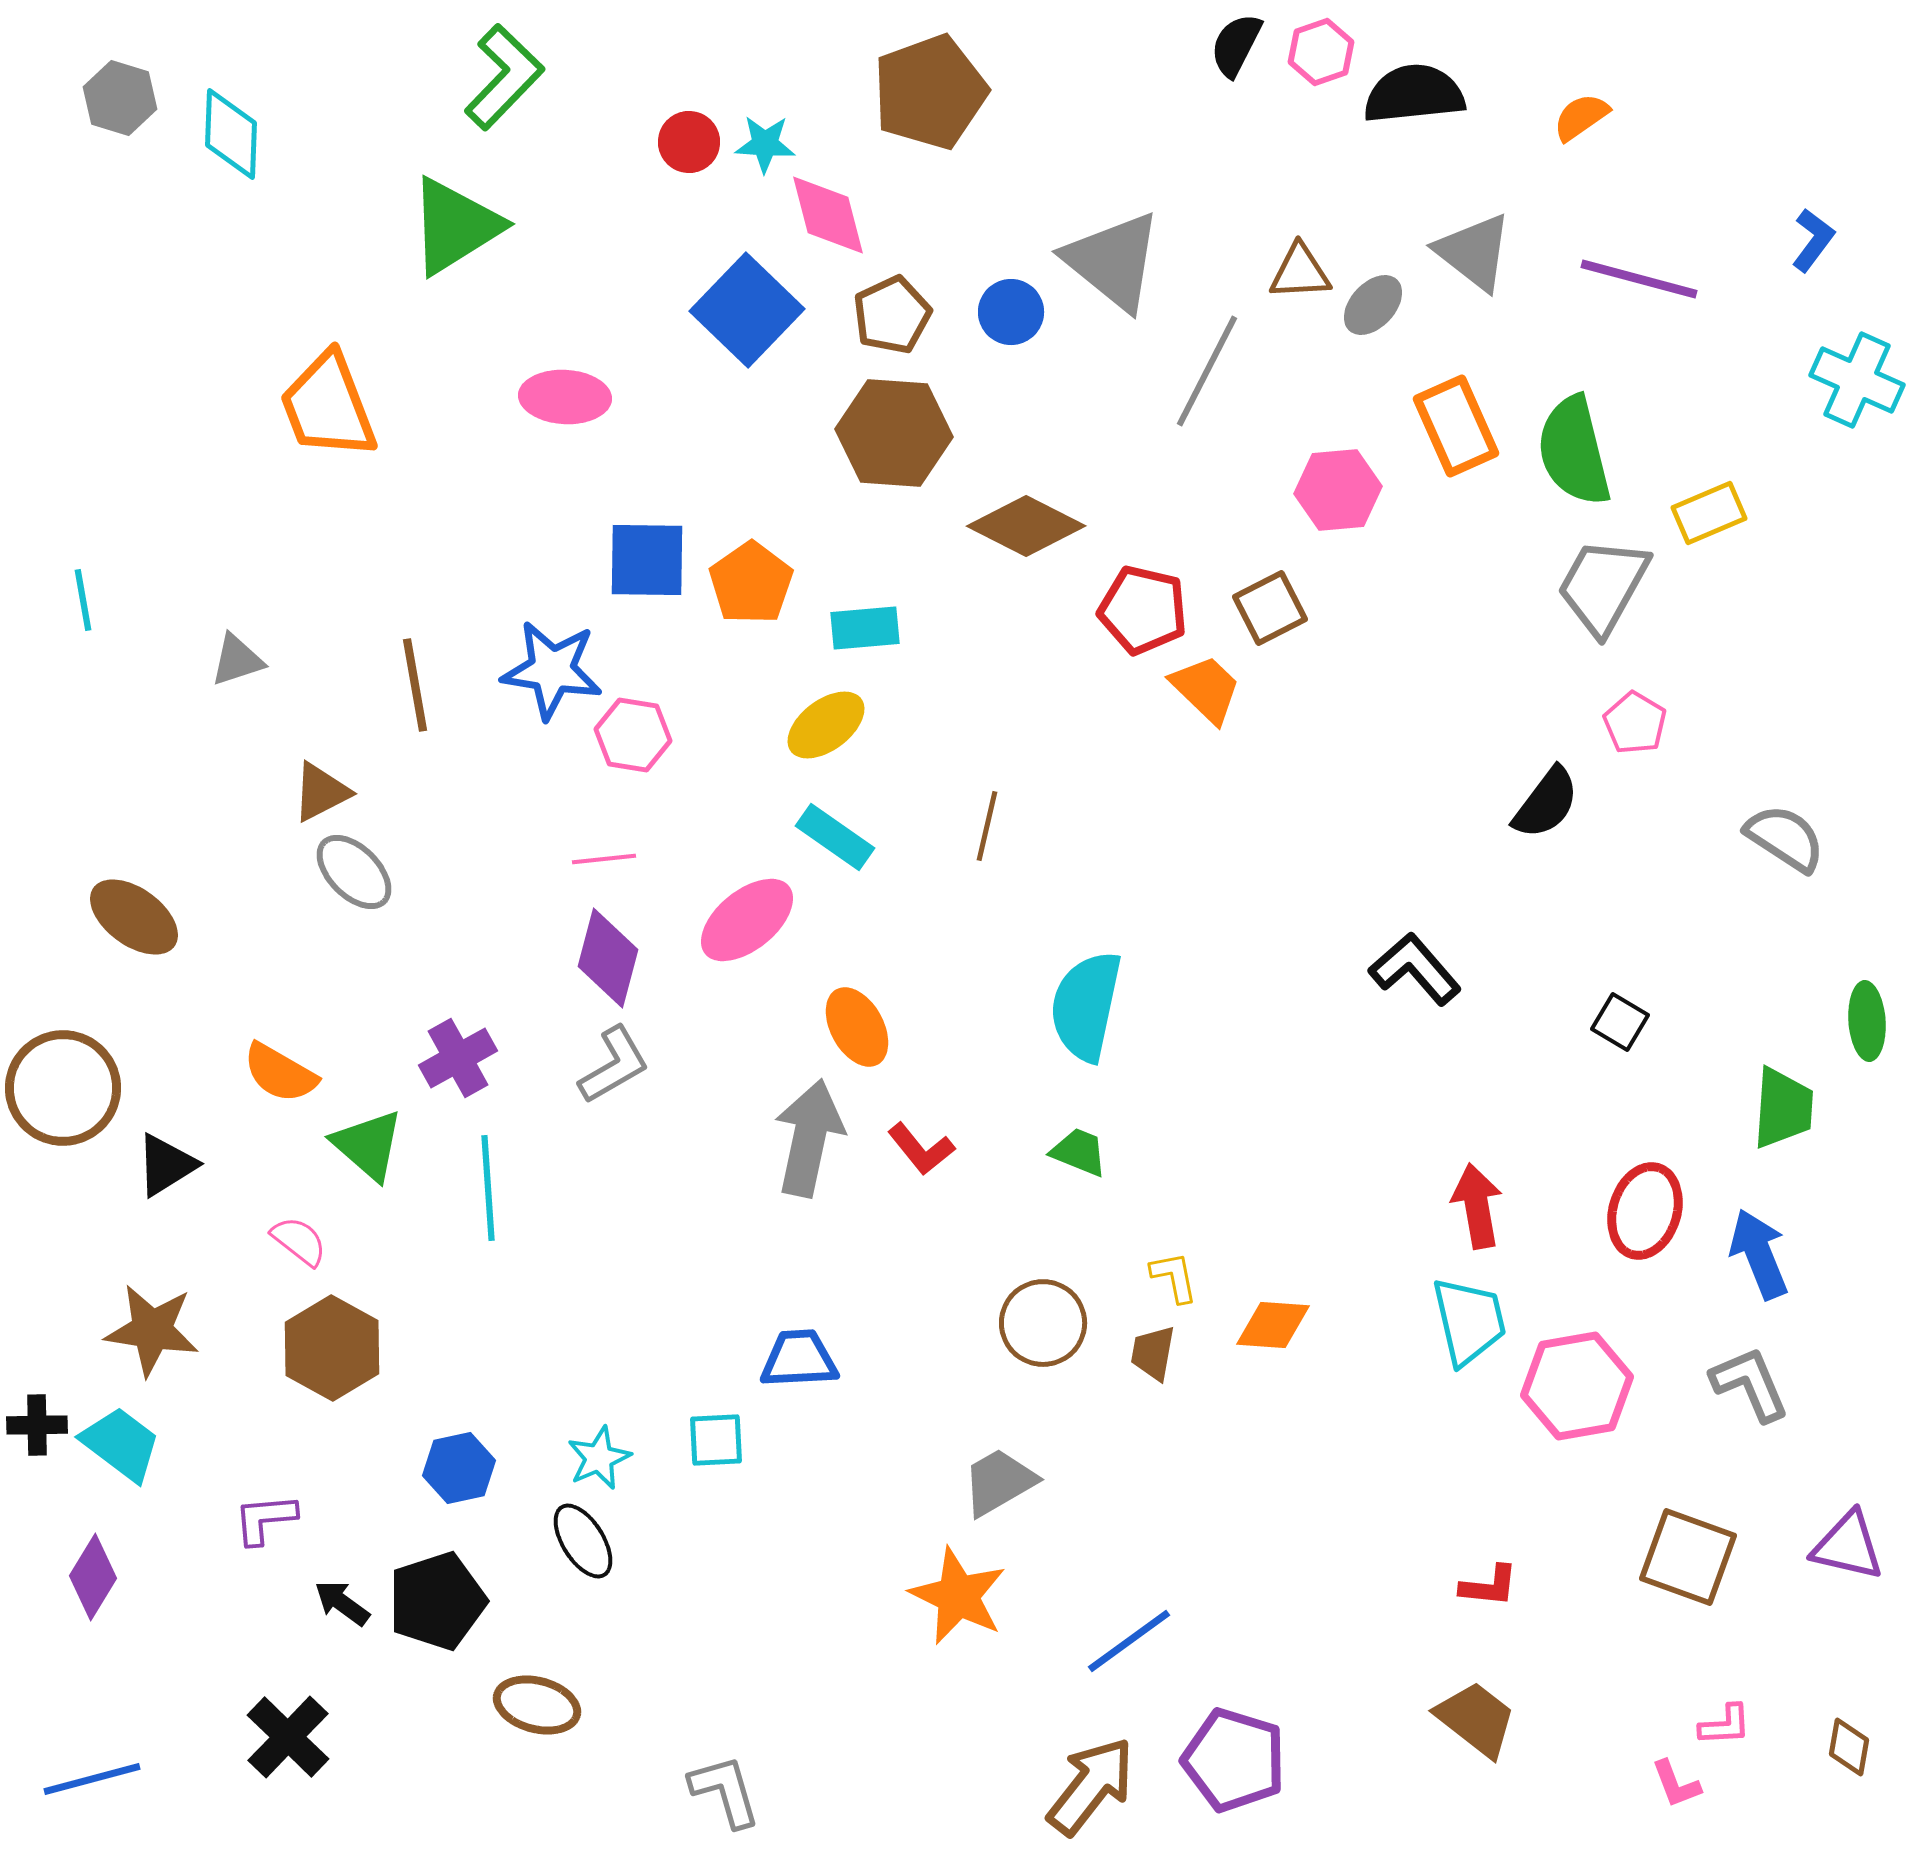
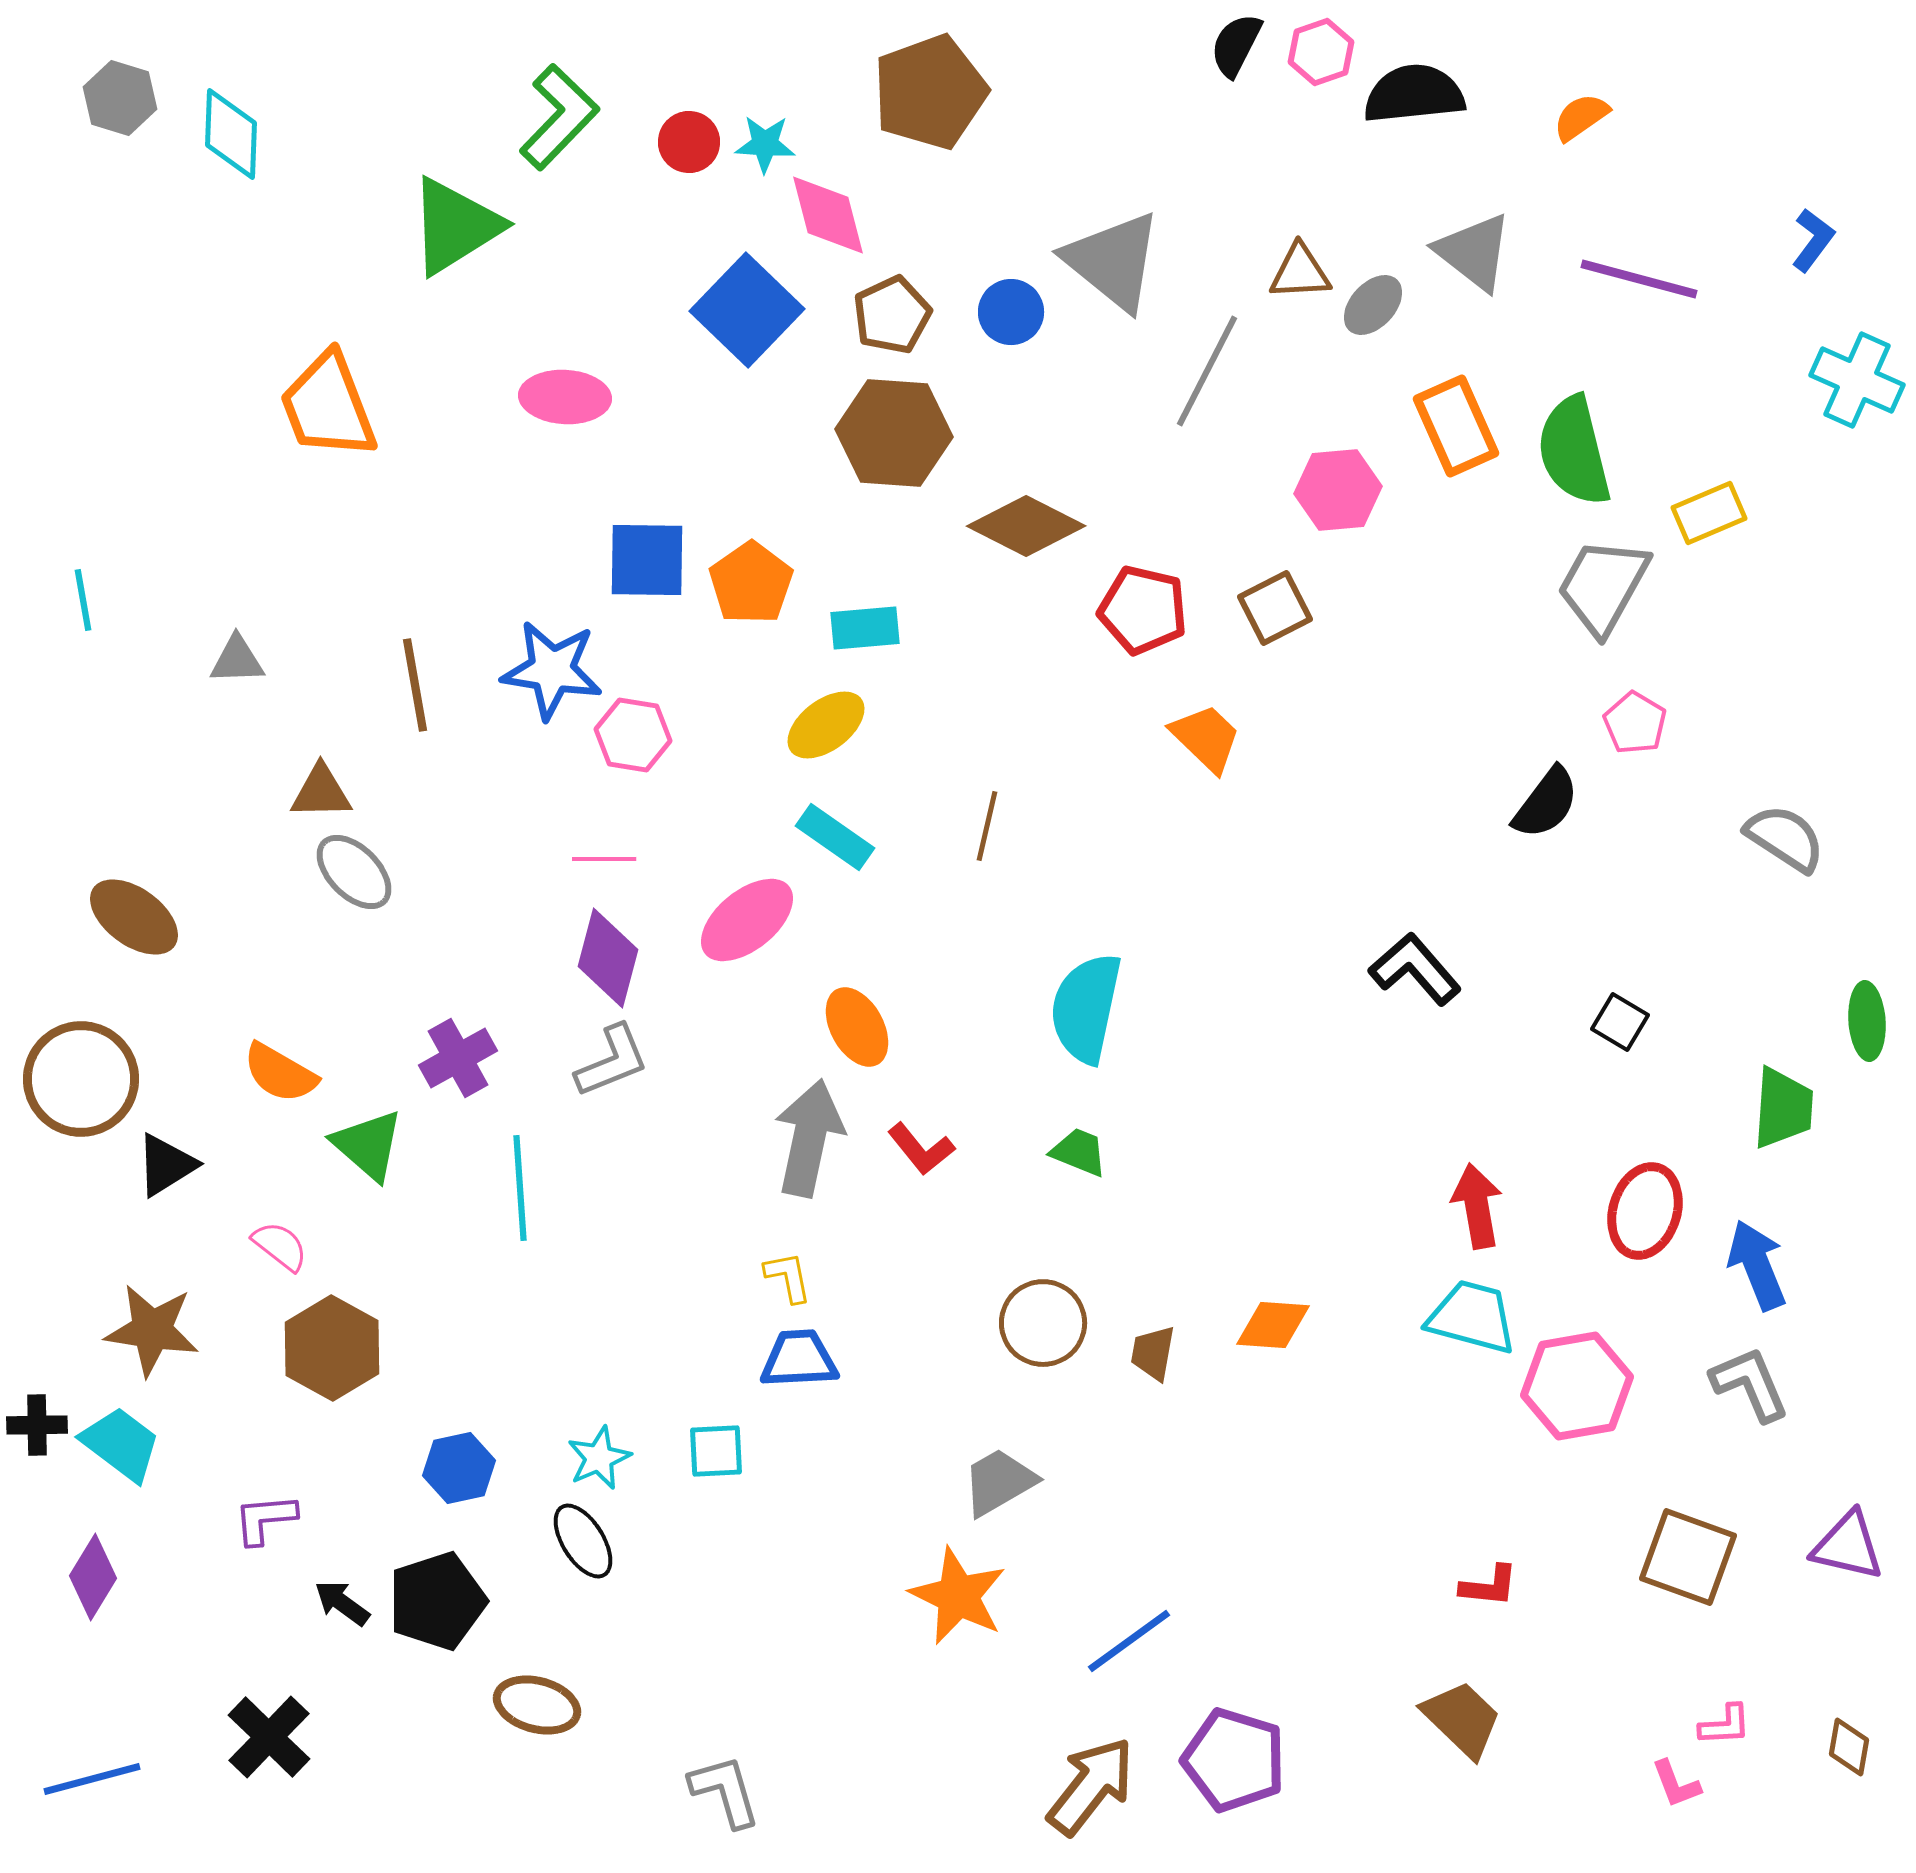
green L-shape at (504, 77): moved 55 px right, 40 px down
brown square at (1270, 608): moved 5 px right
gray triangle at (237, 660): rotated 16 degrees clockwise
orange trapezoid at (1206, 689): moved 49 px down
brown triangle at (321, 792): rotated 26 degrees clockwise
pink line at (604, 859): rotated 6 degrees clockwise
cyan semicircle at (1086, 1006): moved 2 px down
gray L-shape at (614, 1065): moved 2 px left, 4 px up; rotated 8 degrees clockwise
brown circle at (63, 1088): moved 18 px right, 9 px up
cyan line at (488, 1188): moved 32 px right
pink semicircle at (299, 1241): moved 19 px left, 5 px down
blue arrow at (1759, 1254): moved 2 px left, 11 px down
yellow L-shape at (1174, 1277): moved 386 px left
cyan trapezoid at (1469, 1321): moved 3 px right, 4 px up; rotated 62 degrees counterclockwise
cyan square at (716, 1440): moved 11 px down
brown trapezoid at (1476, 1719): moved 14 px left; rotated 6 degrees clockwise
black cross at (288, 1737): moved 19 px left
